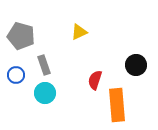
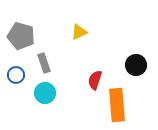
gray rectangle: moved 2 px up
